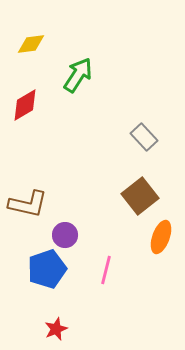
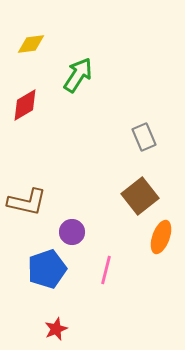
gray rectangle: rotated 20 degrees clockwise
brown L-shape: moved 1 px left, 2 px up
purple circle: moved 7 px right, 3 px up
